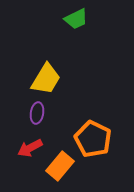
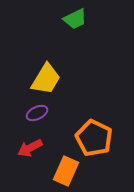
green trapezoid: moved 1 px left
purple ellipse: rotated 55 degrees clockwise
orange pentagon: moved 1 px right, 1 px up
orange rectangle: moved 6 px right, 5 px down; rotated 16 degrees counterclockwise
